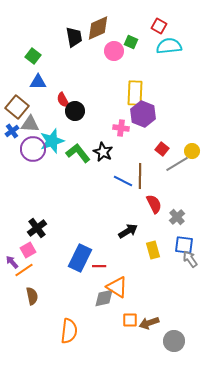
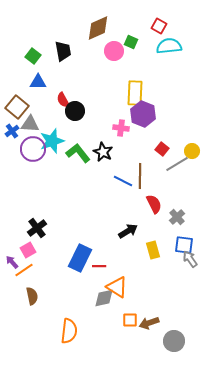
black trapezoid at (74, 37): moved 11 px left, 14 px down
